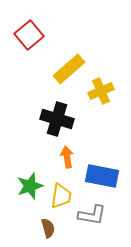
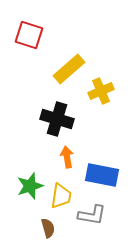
red square: rotated 32 degrees counterclockwise
blue rectangle: moved 1 px up
